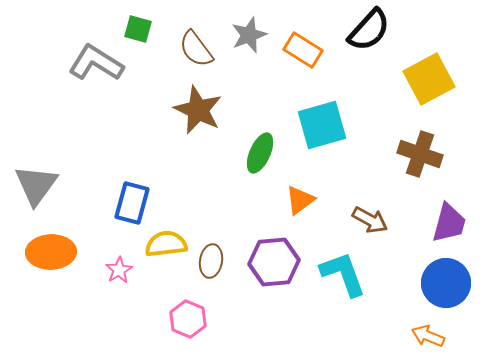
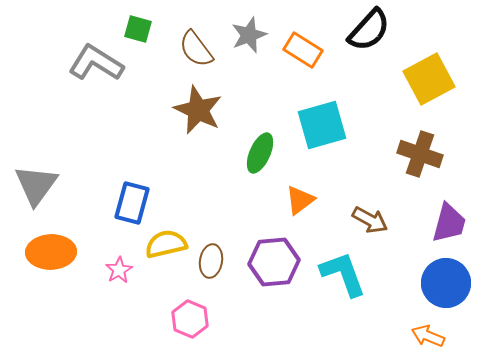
yellow semicircle: rotated 6 degrees counterclockwise
pink hexagon: moved 2 px right
